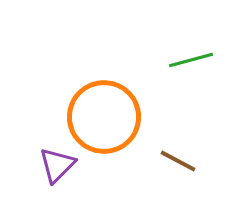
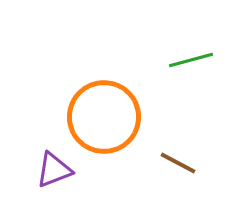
brown line: moved 2 px down
purple triangle: moved 3 px left, 5 px down; rotated 24 degrees clockwise
